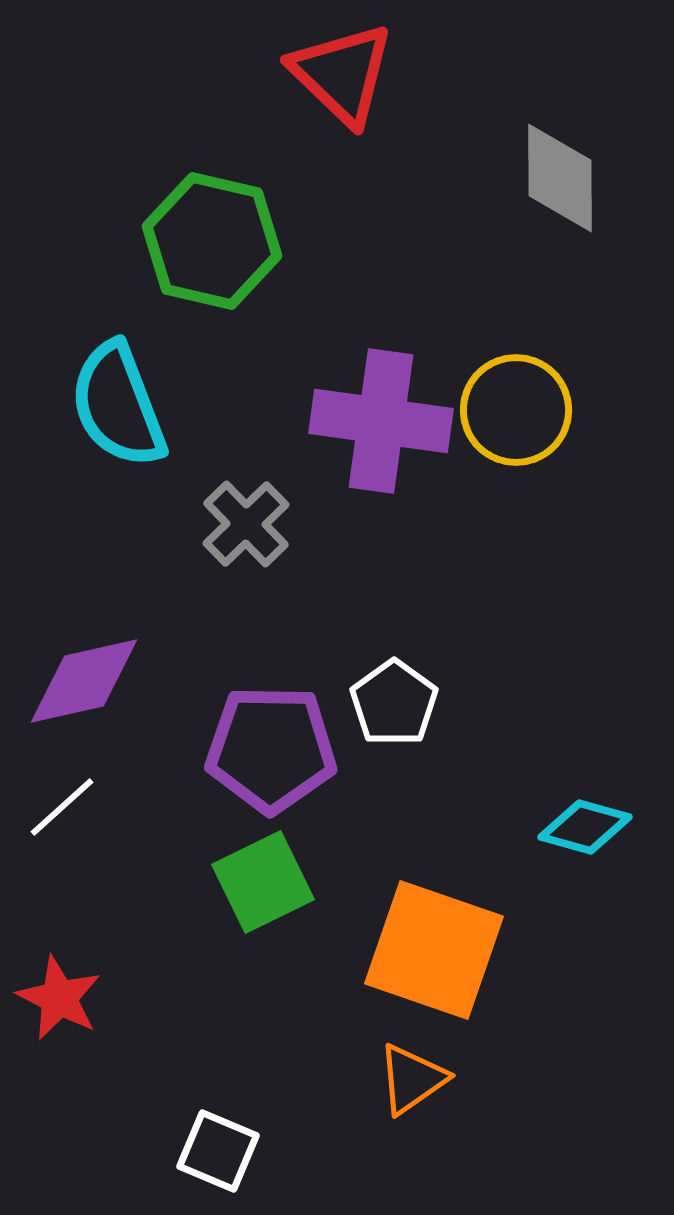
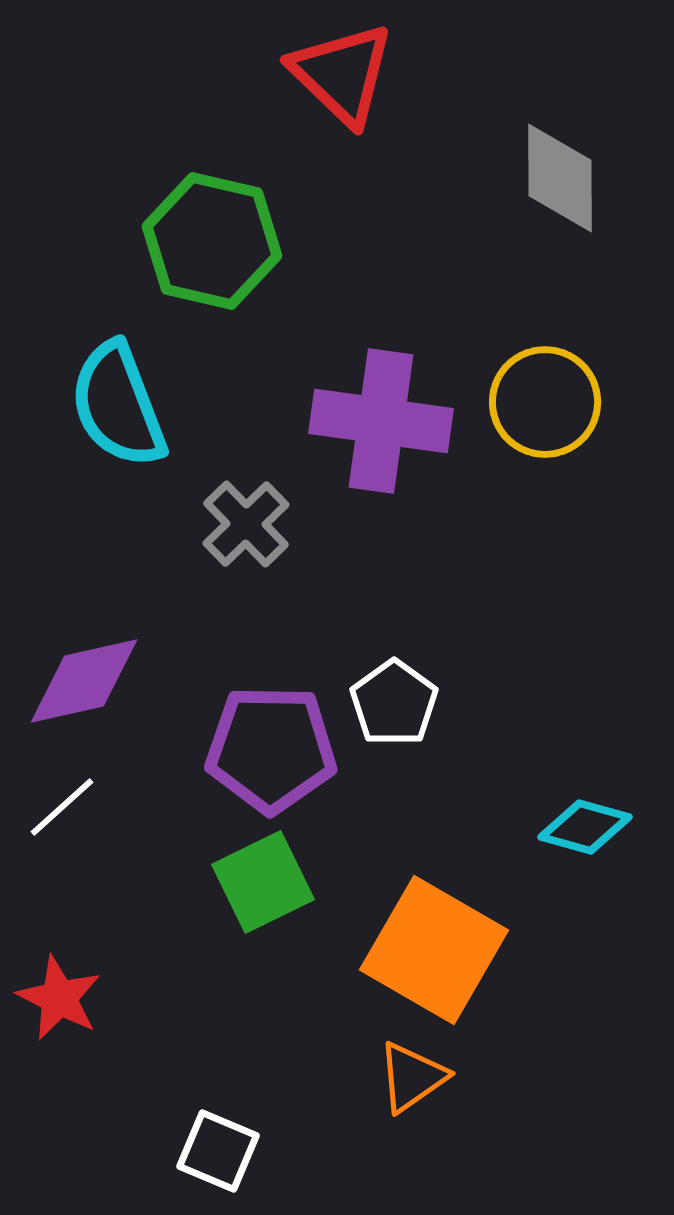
yellow circle: moved 29 px right, 8 px up
orange square: rotated 11 degrees clockwise
orange triangle: moved 2 px up
